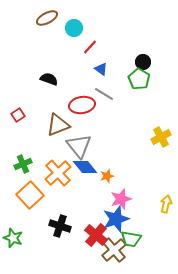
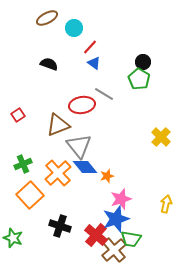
blue triangle: moved 7 px left, 6 px up
black semicircle: moved 15 px up
yellow cross: rotated 18 degrees counterclockwise
